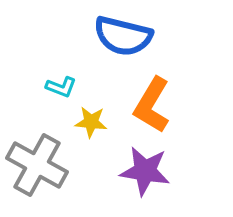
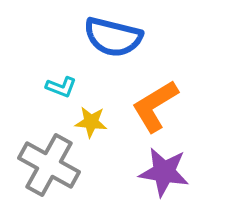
blue semicircle: moved 10 px left, 1 px down
orange L-shape: moved 3 px right, 1 px down; rotated 28 degrees clockwise
gray cross: moved 12 px right
purple star: moved 19 px right, 1 px down
